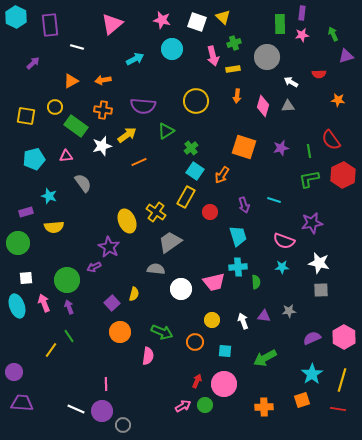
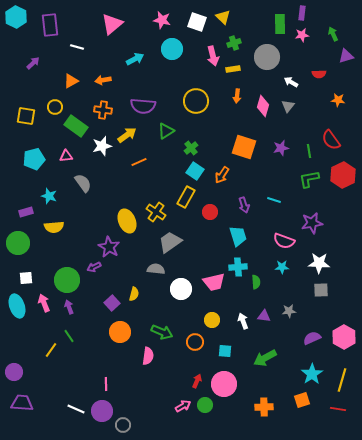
gray triangle at (288, 106): rotated 48 degrees counterclockwise
white star at (319, 263): rotated 10 degrees counterclockwise
